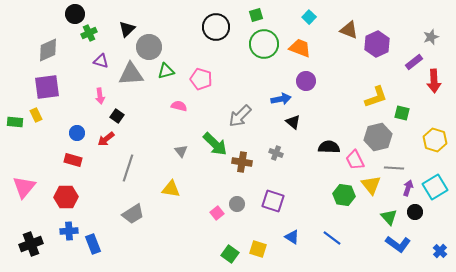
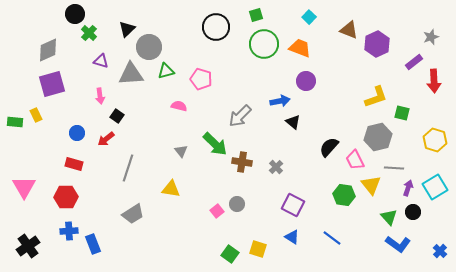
green cross at (89, 33): rotated 21 degrees counterclockwise
purple square at (47, 87): moved 5 px right, 3 px up; rotated 8 degrees counterclockwise
blue arrow at (281, 99): moved 1 px left, 2 px down
black semicircle at (329, 147): rotated 50 degrees counterclockwise
gray cross at (276, 153): moved 14 px down; rotated 24 degrees clockwise
red rectangle at (73, 160): moved 1 px right, 4 px down
pink triangle at (24, 187): rotated 10 degrees counterclockwise
purple square at (273, 201): moved 20 px right, 4 px down; rotated 10 degrees clockwise
black circle at (415, 212): moved 2 px left
pink square at (217, 213): moved 2 px up
black cross at (31, 244): moved 3 px left, 2 px down; rotated 15 degrees counterclockwise
